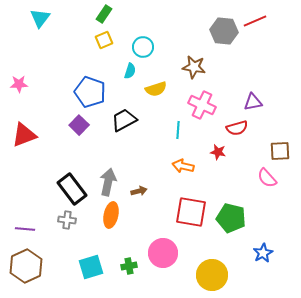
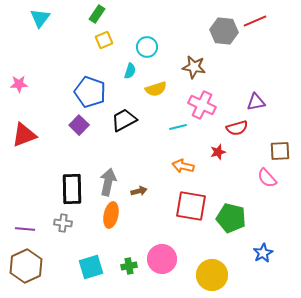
green rectangle: moved 7 px left
cyan circle: moved 4 px right
purple triangle: moved 3 px right
cyan line: moved 3 px up; rotated 72 degrees clockwise
red star: rotated 28 degrees counterclockwise
black rectangle: rotated 36 degrees clockwise
red square: moved 6 px up
gray cross: moved 4 px left, 3 px down
pink circle: moved 1 px left, 6 px down
